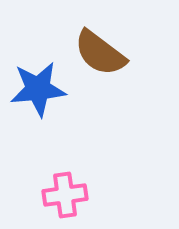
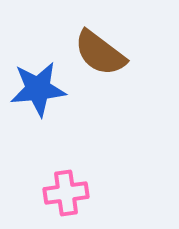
pink cross: moved 1 px right, 2 px up
